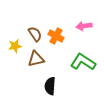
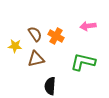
pink arrow: moved 4 px right
yellow star: rotated 16 degrees clockwise
green L-shape: rotated 20 degrees counterclockwise
